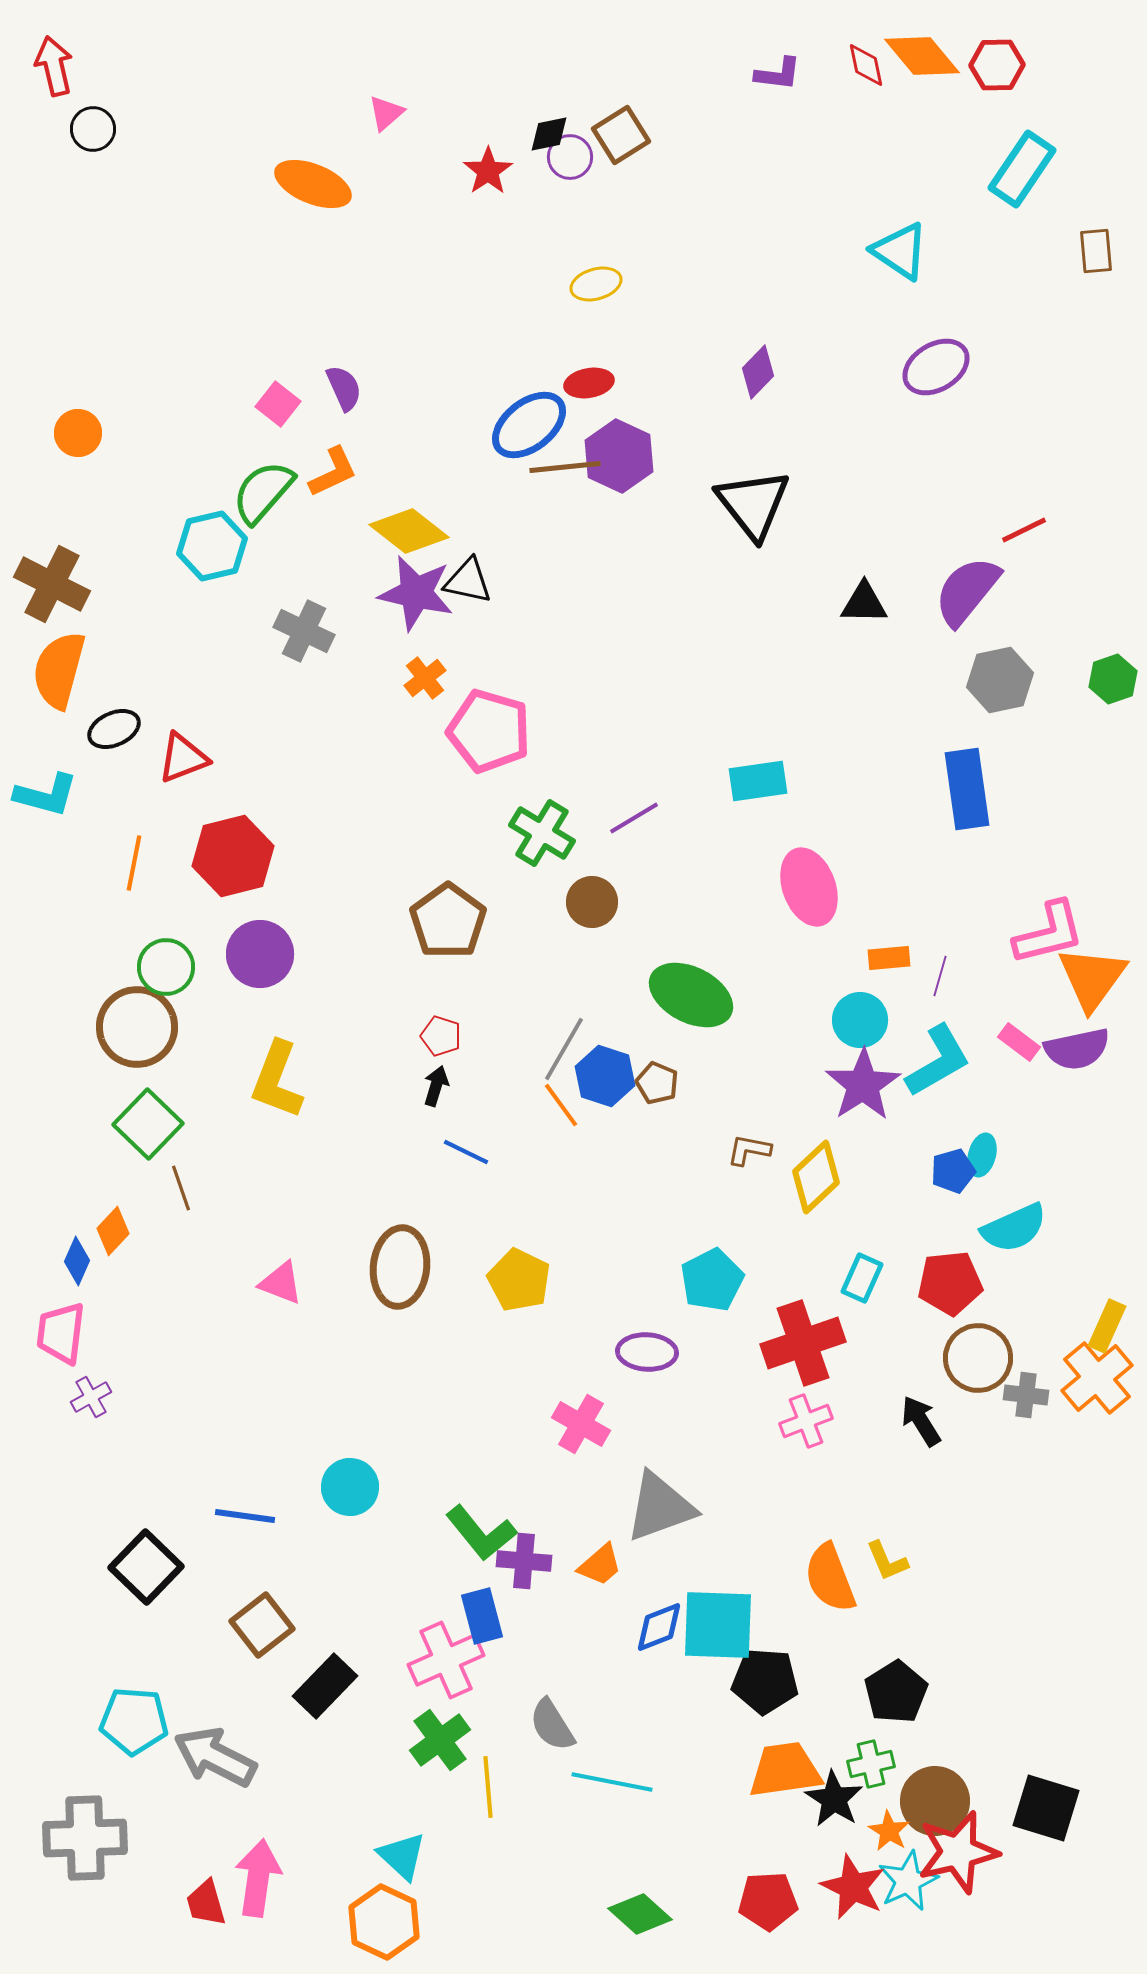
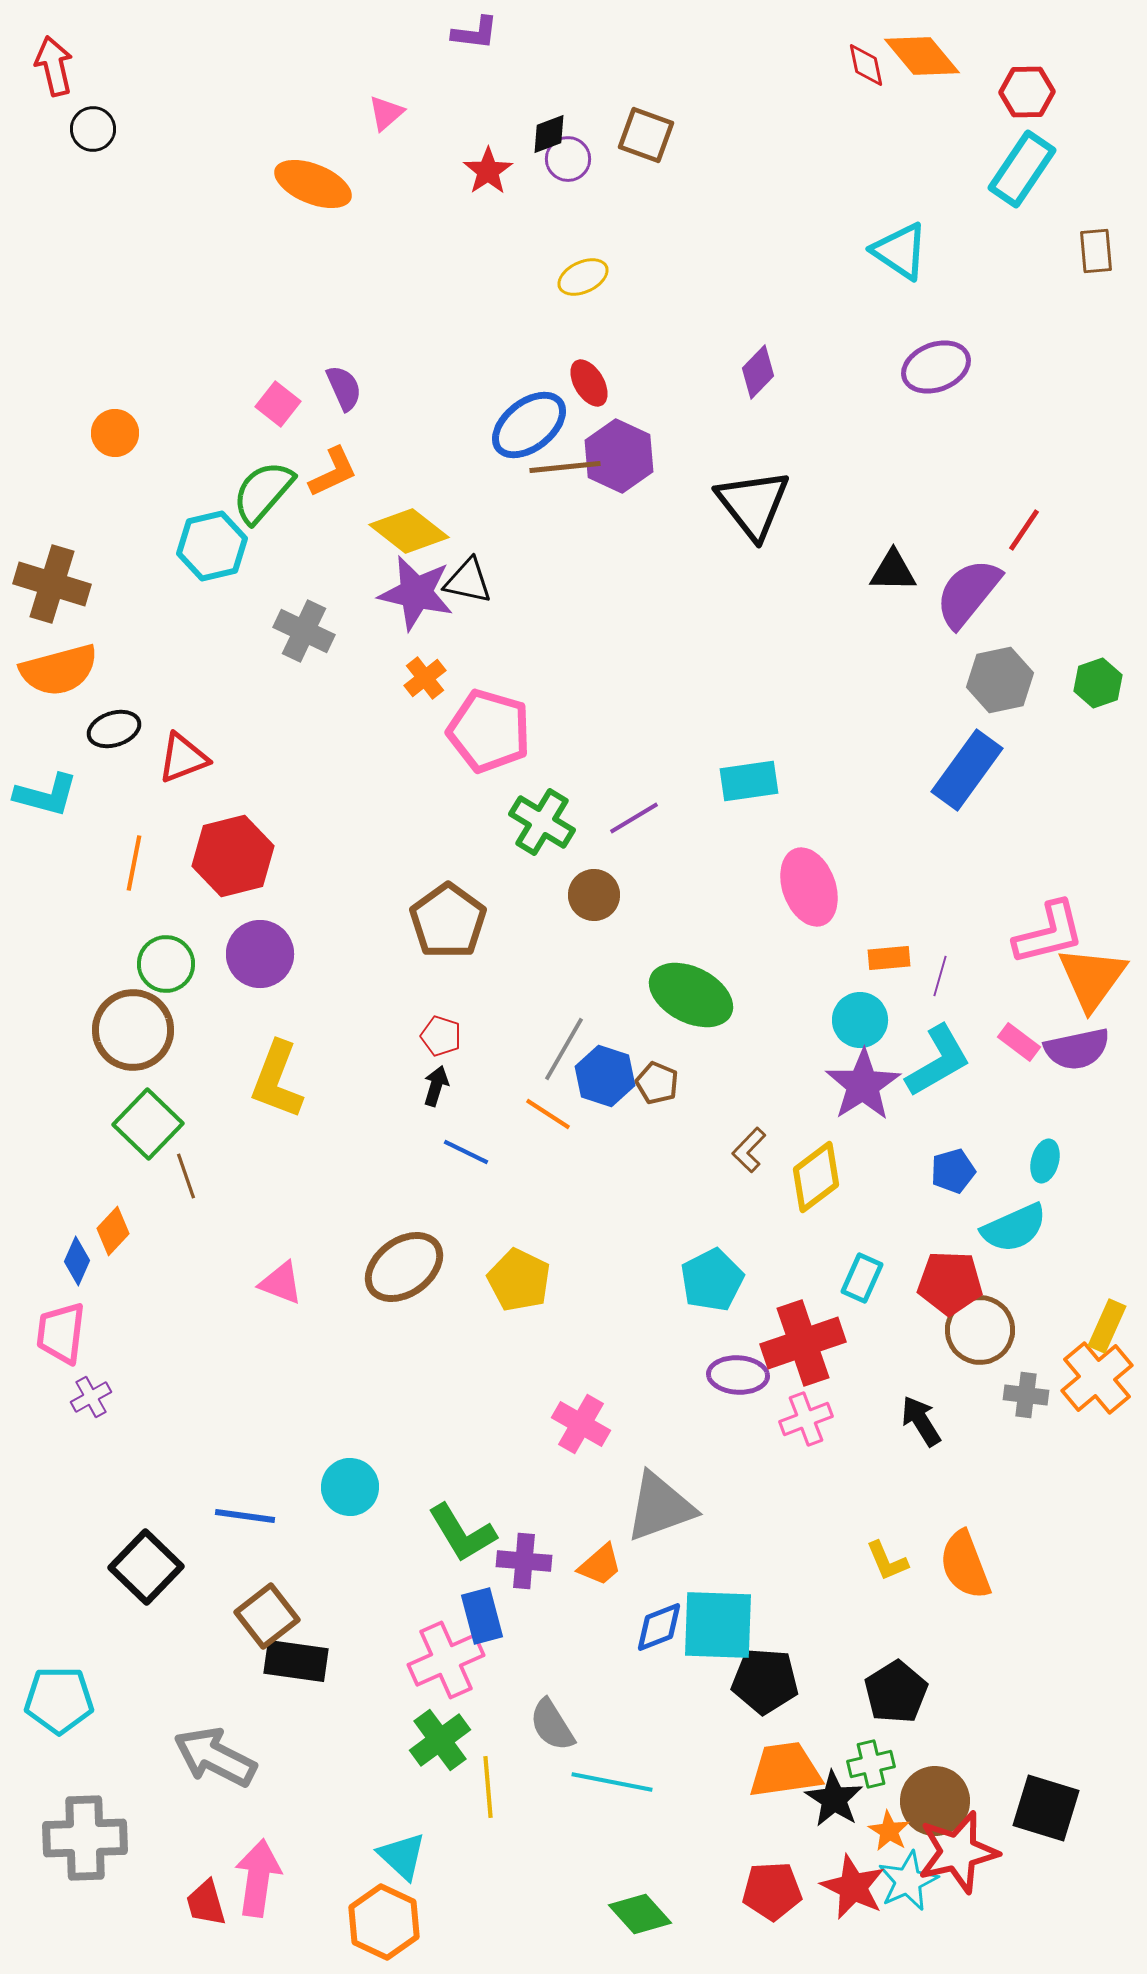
red hexagon at (997, 65): moved 30 px right, 27 px down
purple L-shape at (778, 74): moved 303 px left, 41 px up
black diamond at (549, 134): rotated 9 degrees counterclockwise
brown square at (621, 135): moved 25 px right; rotated 38 degrees counterclockwise
purple circle at (570, 157): moved 2 px left, 2 px down
yellow ellipse at (596, 284): moved 13 px left, 7 px up; rotated 9 degrees counterclockwise
purple ellipse at (936, 367): rotated 10 degrees clockwise
red ellipse at (589, 383): rotated 69 degrees clockwise
orange circle at (78, 433): moved 37 px right
red line at (1024, 530): rotated 30 degrees counterclockwise
brown cross at (52, 584): rotated 10 degrees counterclockwise
purple semicircle at (967, 591): moved 1 px right, 2 px down
black triangle at (864, 603): moved 29 px right, 32 px up
orange semicircle at (59, 670): rotated 120 degrees counterclockwise
green hexagon at (1113, 679): moved 15 px left, 4 px down
black ellipse at (114, 729): rotated 6 degrees clockwise
cyan rectangle at (758, 781): moved 9 px left
blue rectangle at (967, 789): moved 19 px up; rotated 44 degrees clockwise
green cross at (542, 833): moved 11 px up
brown circle at (592, 902): moved 2 px right, 7 px up
green circle at (166, 967): moved 3 px up
brown circle at (137, 1027): moved 4 px left, 3 px down
orange line at (561, 1105): moved 13 px left, 9 px down; rotated 21 degrees counterclockwise
brown L-shape at (749, 1150): rotated 57 degrees counterclockwise
cyan ellipse at (982, 1155): moved 63 px right, 6 px down
yellow diamond at (816, 1177): rotated 6 degrees clockwise
brown line at (181, 1188): moved 5 px right, 12 px up
brown ellipse at (400, 1267): moved 4 px right; rotated 48 degrees clockwise
red pentagon at (950, 1283): rotated 8 degrees clockwise
purple ellipse at (647, 1352): moved 91 px right, 23 px down
brown circle at (978, 1358): moved 2 px right, 28 px up
pink cross at (806, 1421): moved 2 px up
green L-shape at (481, 1533): moved 19 px left; rotated 8 degrees clockwise
orange semicircle at (830, 1578): moved 135 px right, 13 px up
brown square at (262, 1625): moved 5 px right, 9 px up
black rectangle at (325, 1686): moved 29 px left, 25 px up; rotated 54 degrees clockwise
cyan pentagon at (134, 1721): moved 75 px left, 21 px up; rotated 4 degrees counterclockwise
red pentagon at (768, 1901): moved 4 px right, 10 px up
green diamond at (640, 1914): rotated 6 degrees clockwise
